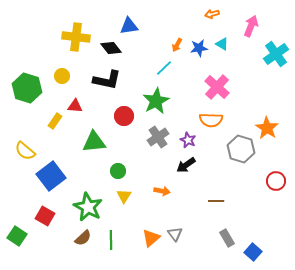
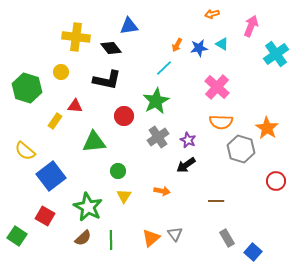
yellow circle at (62, 76): moved 1 px left, 4 px up
orange semicircle at (211, 120): moved 10 px right, 2 px down
